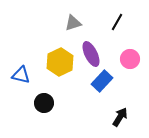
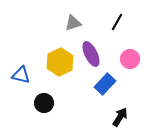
blue rectangle: moved 3 px right, 3 px down
